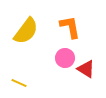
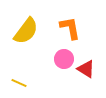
orange L-shape: moved 1 px down
pink circle: moved 1 px left, 1 px down
